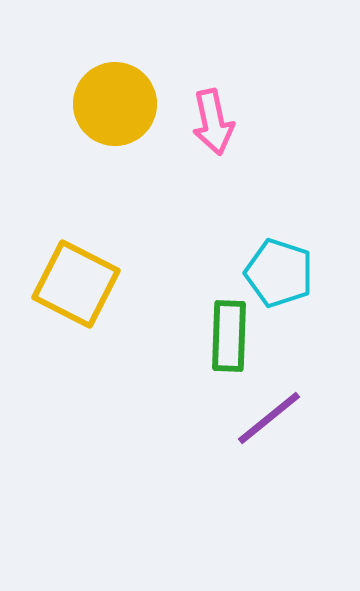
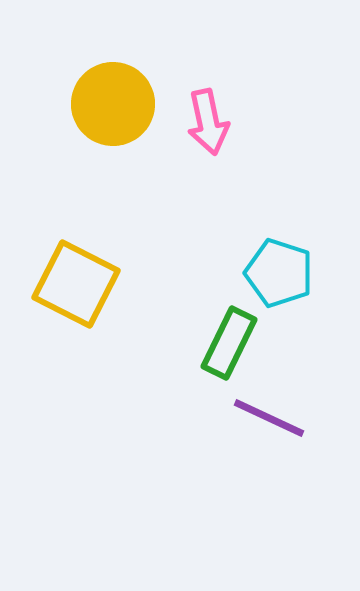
yellow circle: moved 2 px left
pink arrow: moved 5 px left
green rectangle: moved 7 px down; rotated 24 degrees clockwise
purple line: rotated 64 degrees clockwise
